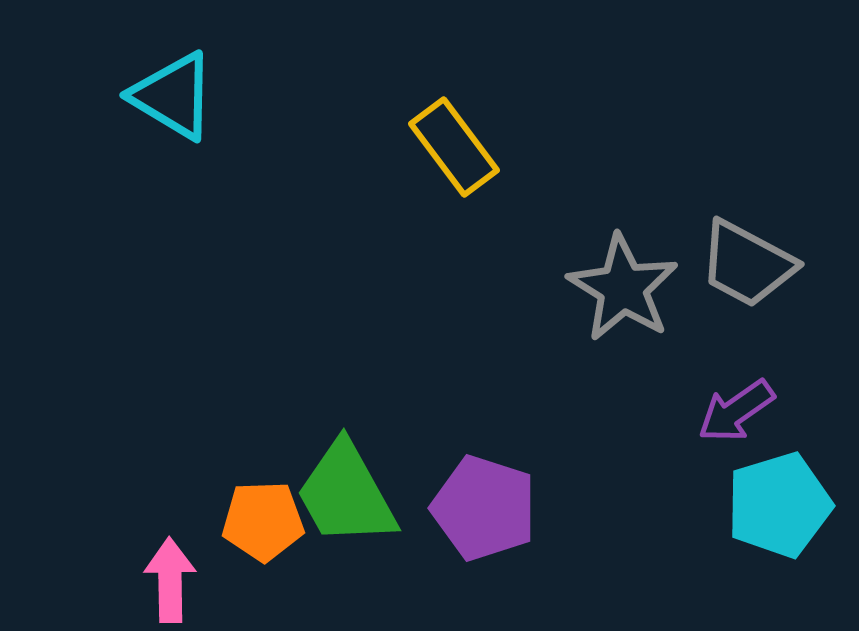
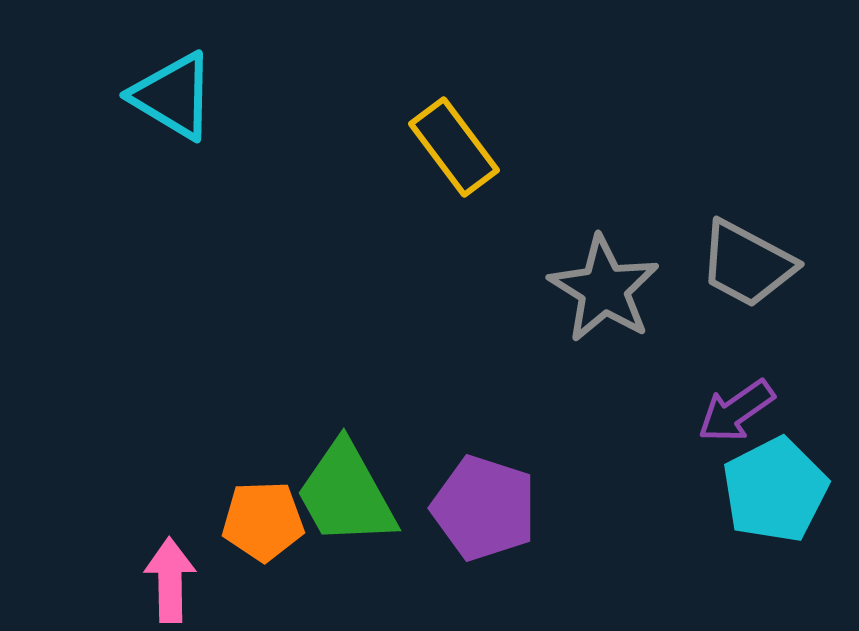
gray star: moved 19 px left, 1 px down
cyan pentagon: moved 4 px left, 15 px up; rotated 10 degrees counterclockwise
